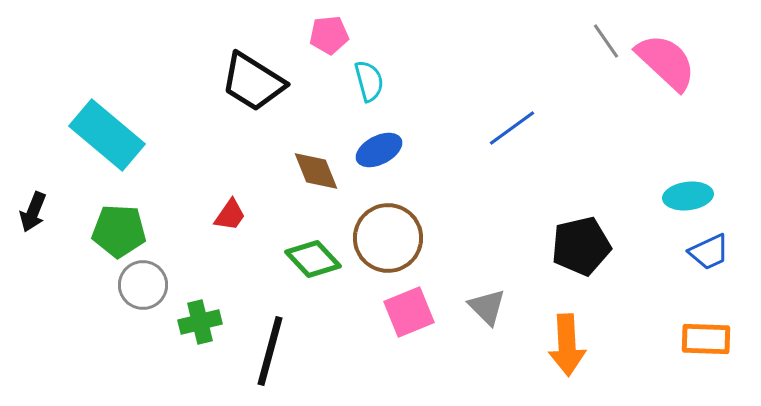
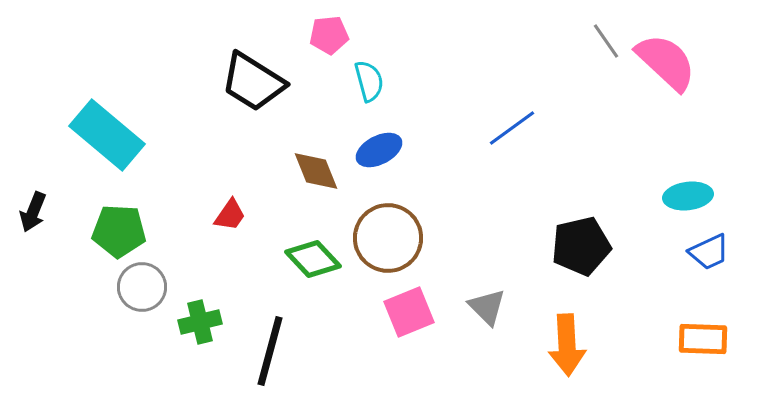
gray circle: moved 1 px left, 2 px down
orange rectangle: moved 3 px left
